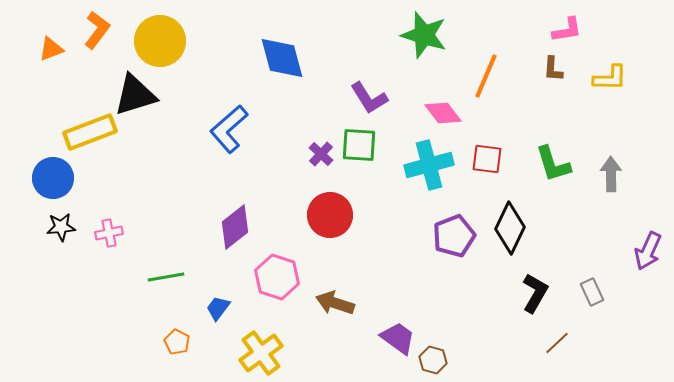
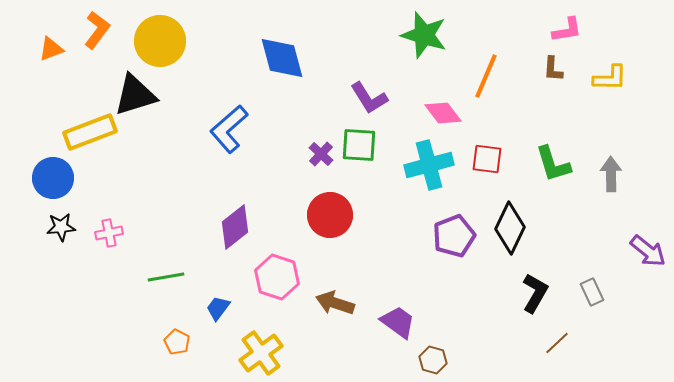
purple arrow: rotated 75 degrees counterclockwise
purple trapezoid: moved 16 px up
